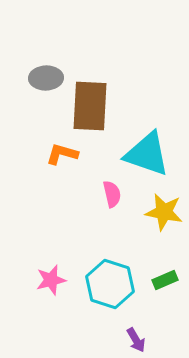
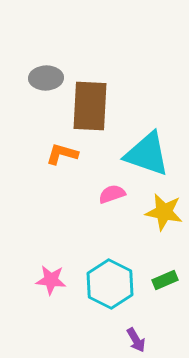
pink semicircle: rotated 96 degrees counterclockwise
pink star: rotated 20 degrees clockwise
cyan hexagon: rotated 9 degrees clockwise
